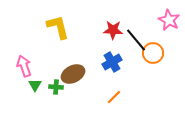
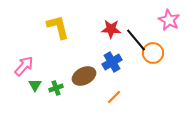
red star: moved 2 px left, 1 px up
pink arrow: rotated 60 degrees clockwise
brown ellipse: moved 11 px right, 2 px down
green cross: moved 1 px down; rotated 24 degrees counterclockwise
